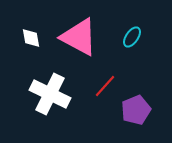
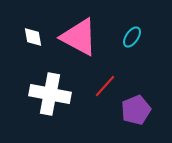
white diamond: moved 2 px right, 1 px up
white cross: rotated 15 degrees counterclockwise
